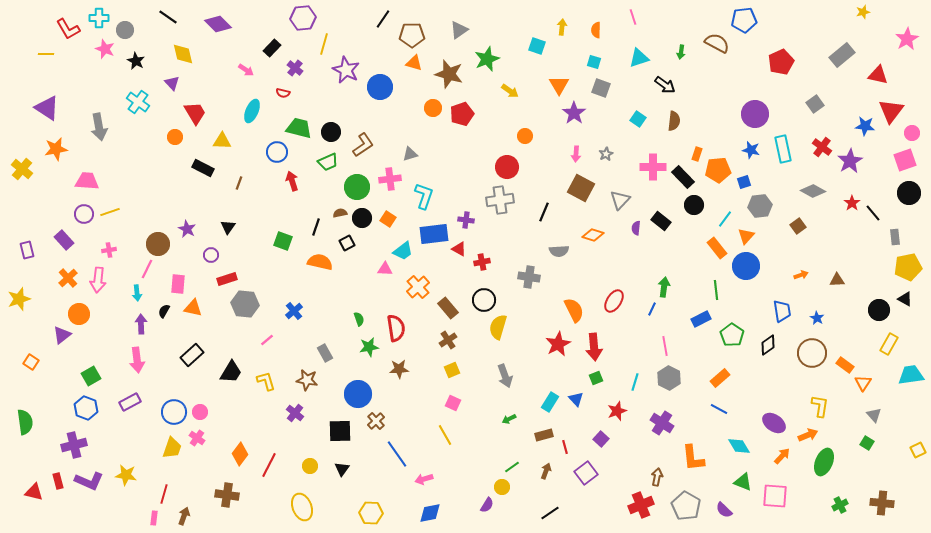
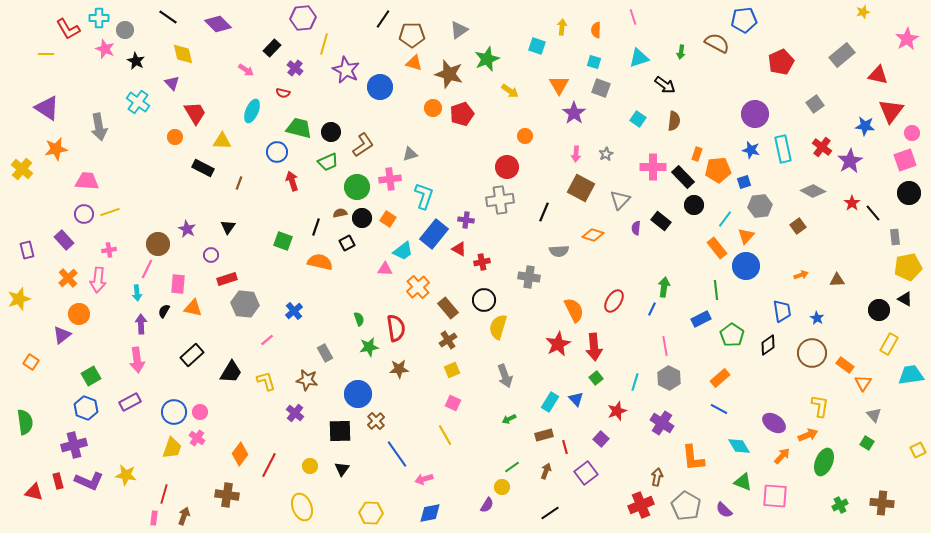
blue rectangle at (434, 234): rotated 44 degrees counterclockwise
green square at (596, 378): rotated 16 degrees counterclockwise
